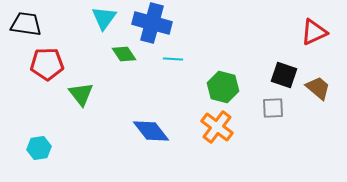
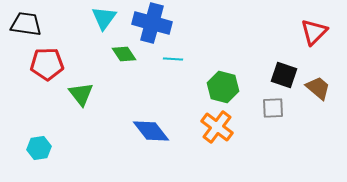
red triangle: rotated 20 degrees counterclockwise
